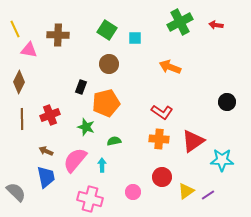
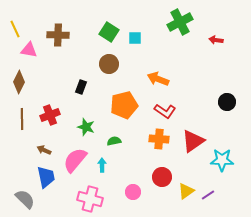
red arrow: moved 15 px down
green square: moved 2 px right, 2 px down
orange arrow: moved 12 px left, 12 px down
orange pentagon: moved 18 px right, 2 px down
red L-shape: moved 3 px right, 1 px up
brown arrow: moved 2 px left, 1 px up
gray semicircle: moved 9 px right, 7 px down
